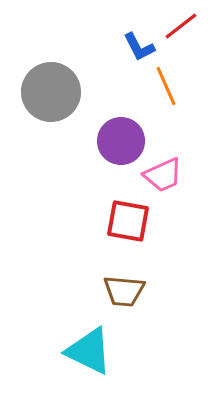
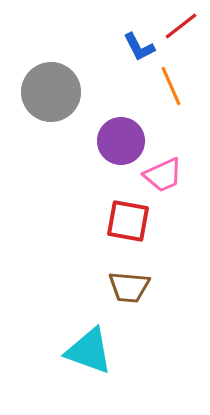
orange line: moved 5 px right
brown trapezoid: moved 5 px right, 4 px up
cyan triangle: rotated 6 degrees counterclockwise
